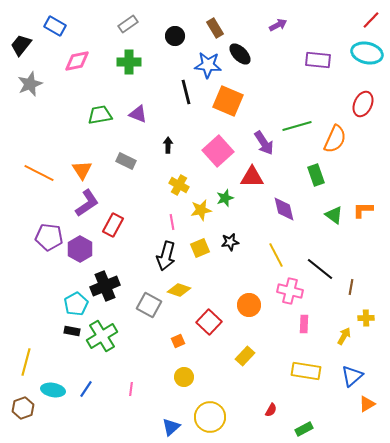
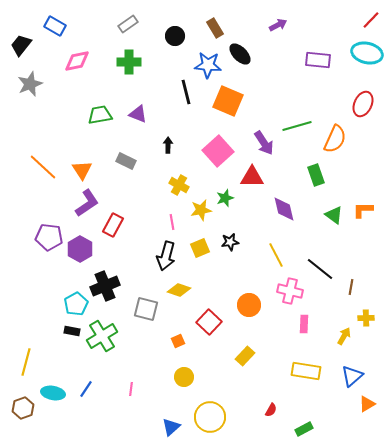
orange line at (39, 173): moved 4 px right, 6 px up; rotated 16 degrees clockwise
gray square at (149, 305): moved 3 px left, 4 px down; rotated 15 degrees counterclockwise
cyan ellipse at (53, 390): moved 3 px down
